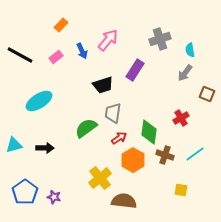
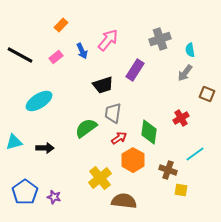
cyan triangle: moved 3 px up
brown cross: moved 3 px right, 15 px down
